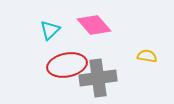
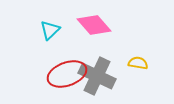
yellow semicircle: moved 9 px left, 7 px down
red ellipse: moved 9 px down; rotated 9 degrees counterclockwise
gray cross: moved 1 px left, 2 px up; rotated 33 degrees clockwise
